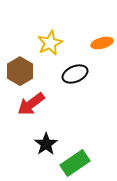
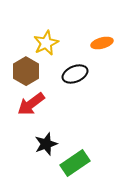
yellow star: moved 4 px left
brown hexagon: moved 6 px right
black star: rotated 15 degrees clockwise
